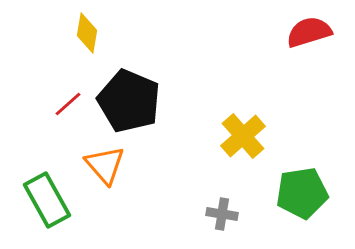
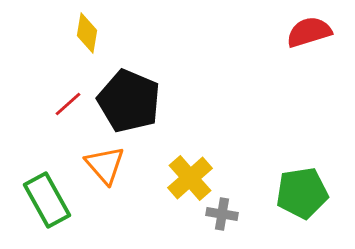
yellow cross: moved 53 px left, 42 px down
